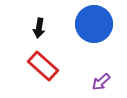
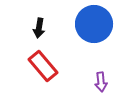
red rectangle: rotated 8 degrees clockwise
purple arrow: rotated 54 degrees counterclockwise
